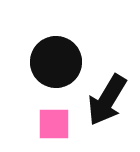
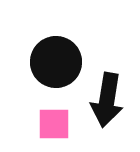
black arrow: rotated 22 degrees counterclockwise
